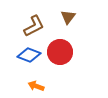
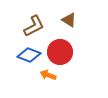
brown triangle: moved 1 px right, 3 px down; rotated 35 degrees counterclockwise
orange arrow: moved 12 px right, 11 px up
